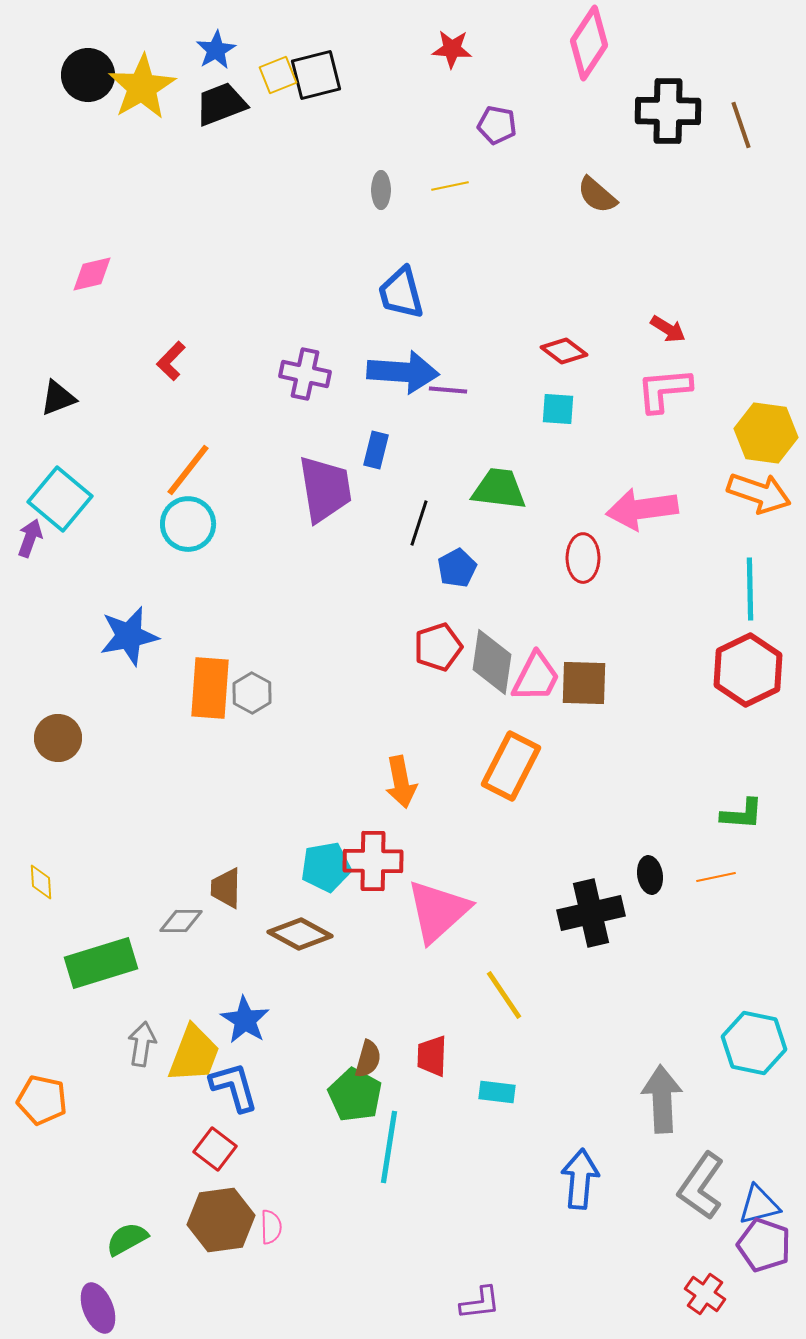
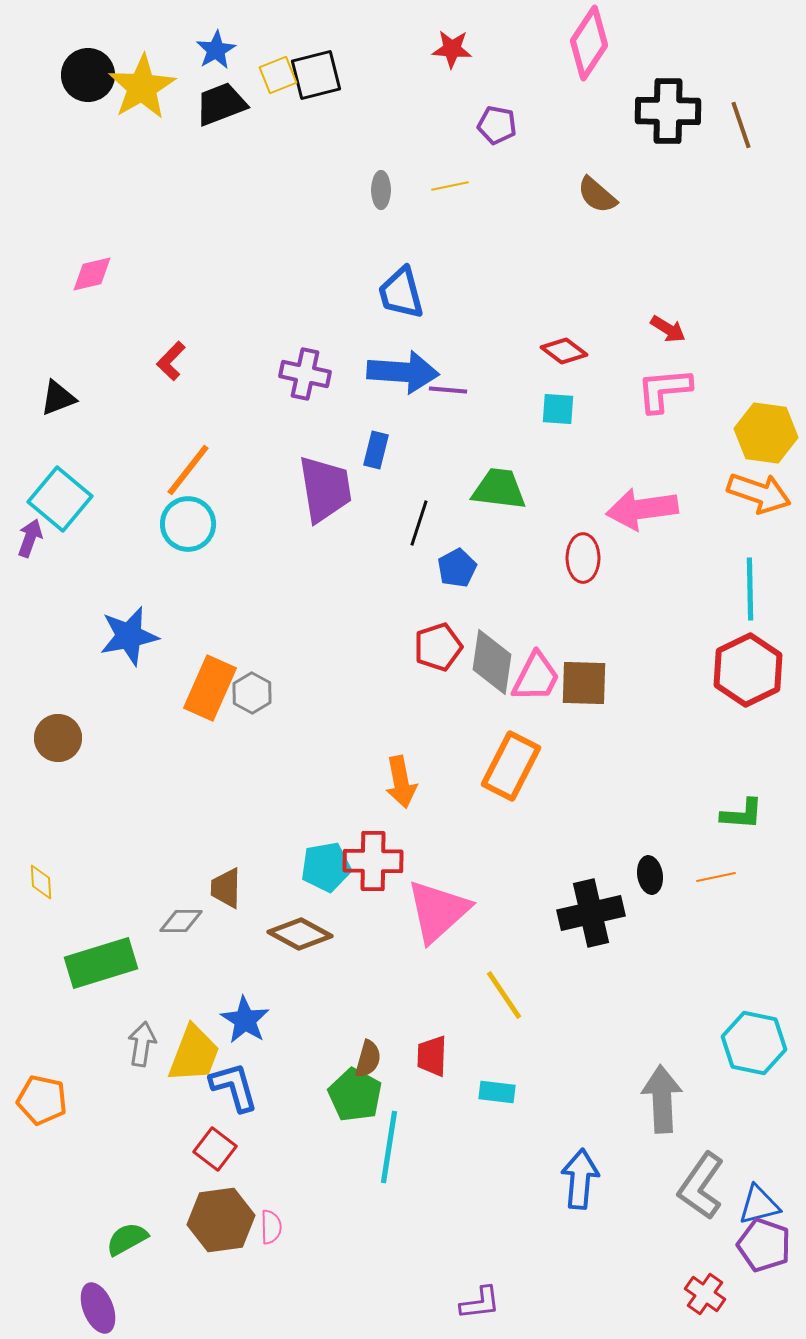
orange rectangle at (210, 688): rotated 20 degrees clockwise
